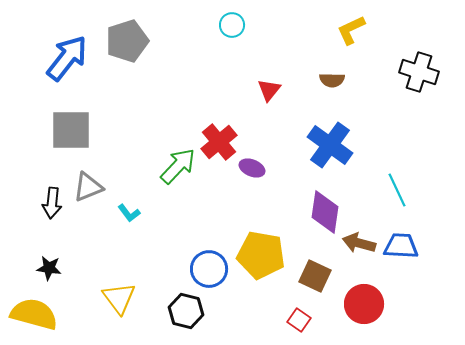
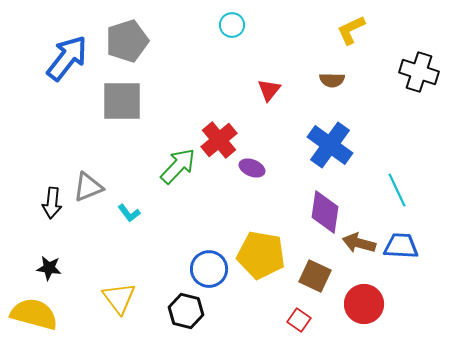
gray square: moved 51 px right, 29 px up
red cross: moved 2 px up
